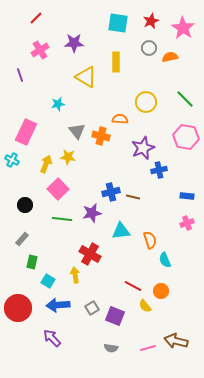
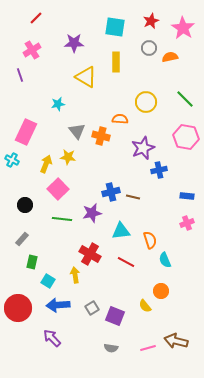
cyan square at (118, 23): moved 3 px left, 4 px down
pink cross at (40, 50): moved 8 px left
red line at (133, 286): moved 7 px left, 24 px up
